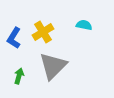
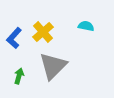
cyan semicircle: moved 2 px right, 1 px down
yellow cross: rotated 10 degrees counterclockwise
blue L-shape: rotated 10 degrees clockwise
